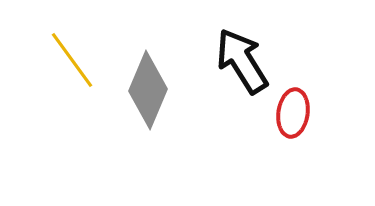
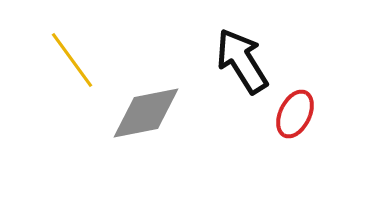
gray diamond: moved 2 px left, 23 px down; rotated 56 degrees clockwise
red ellipse: moved 2 px right, 1 px down; rotated 18 degrees clockwise
